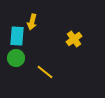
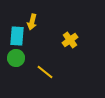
yellow cross: moved 4 px left, 1 px down
